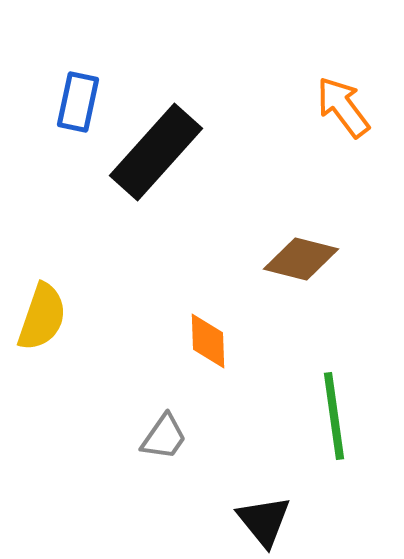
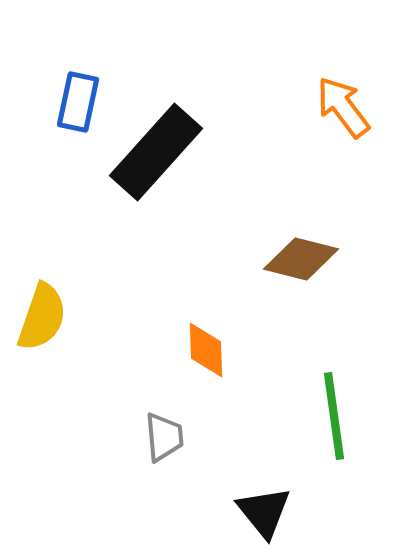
orange diamond: moved 2 px left, 9 px down
gray trapezoid: rotated 40 degrees counterclockwise
black triangle: moved 9 px up
